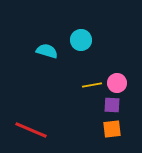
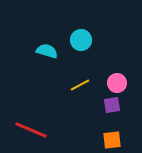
yellow line: moved 12 px left; rotated 18 degrees counterclockwise
purple square: rotated 12 degrees counterclockwise
orange square: moved 11 px down
